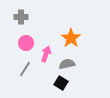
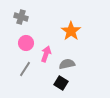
gray cross: rotated 16 degrees clockwise
orange star: moved 7 px up
